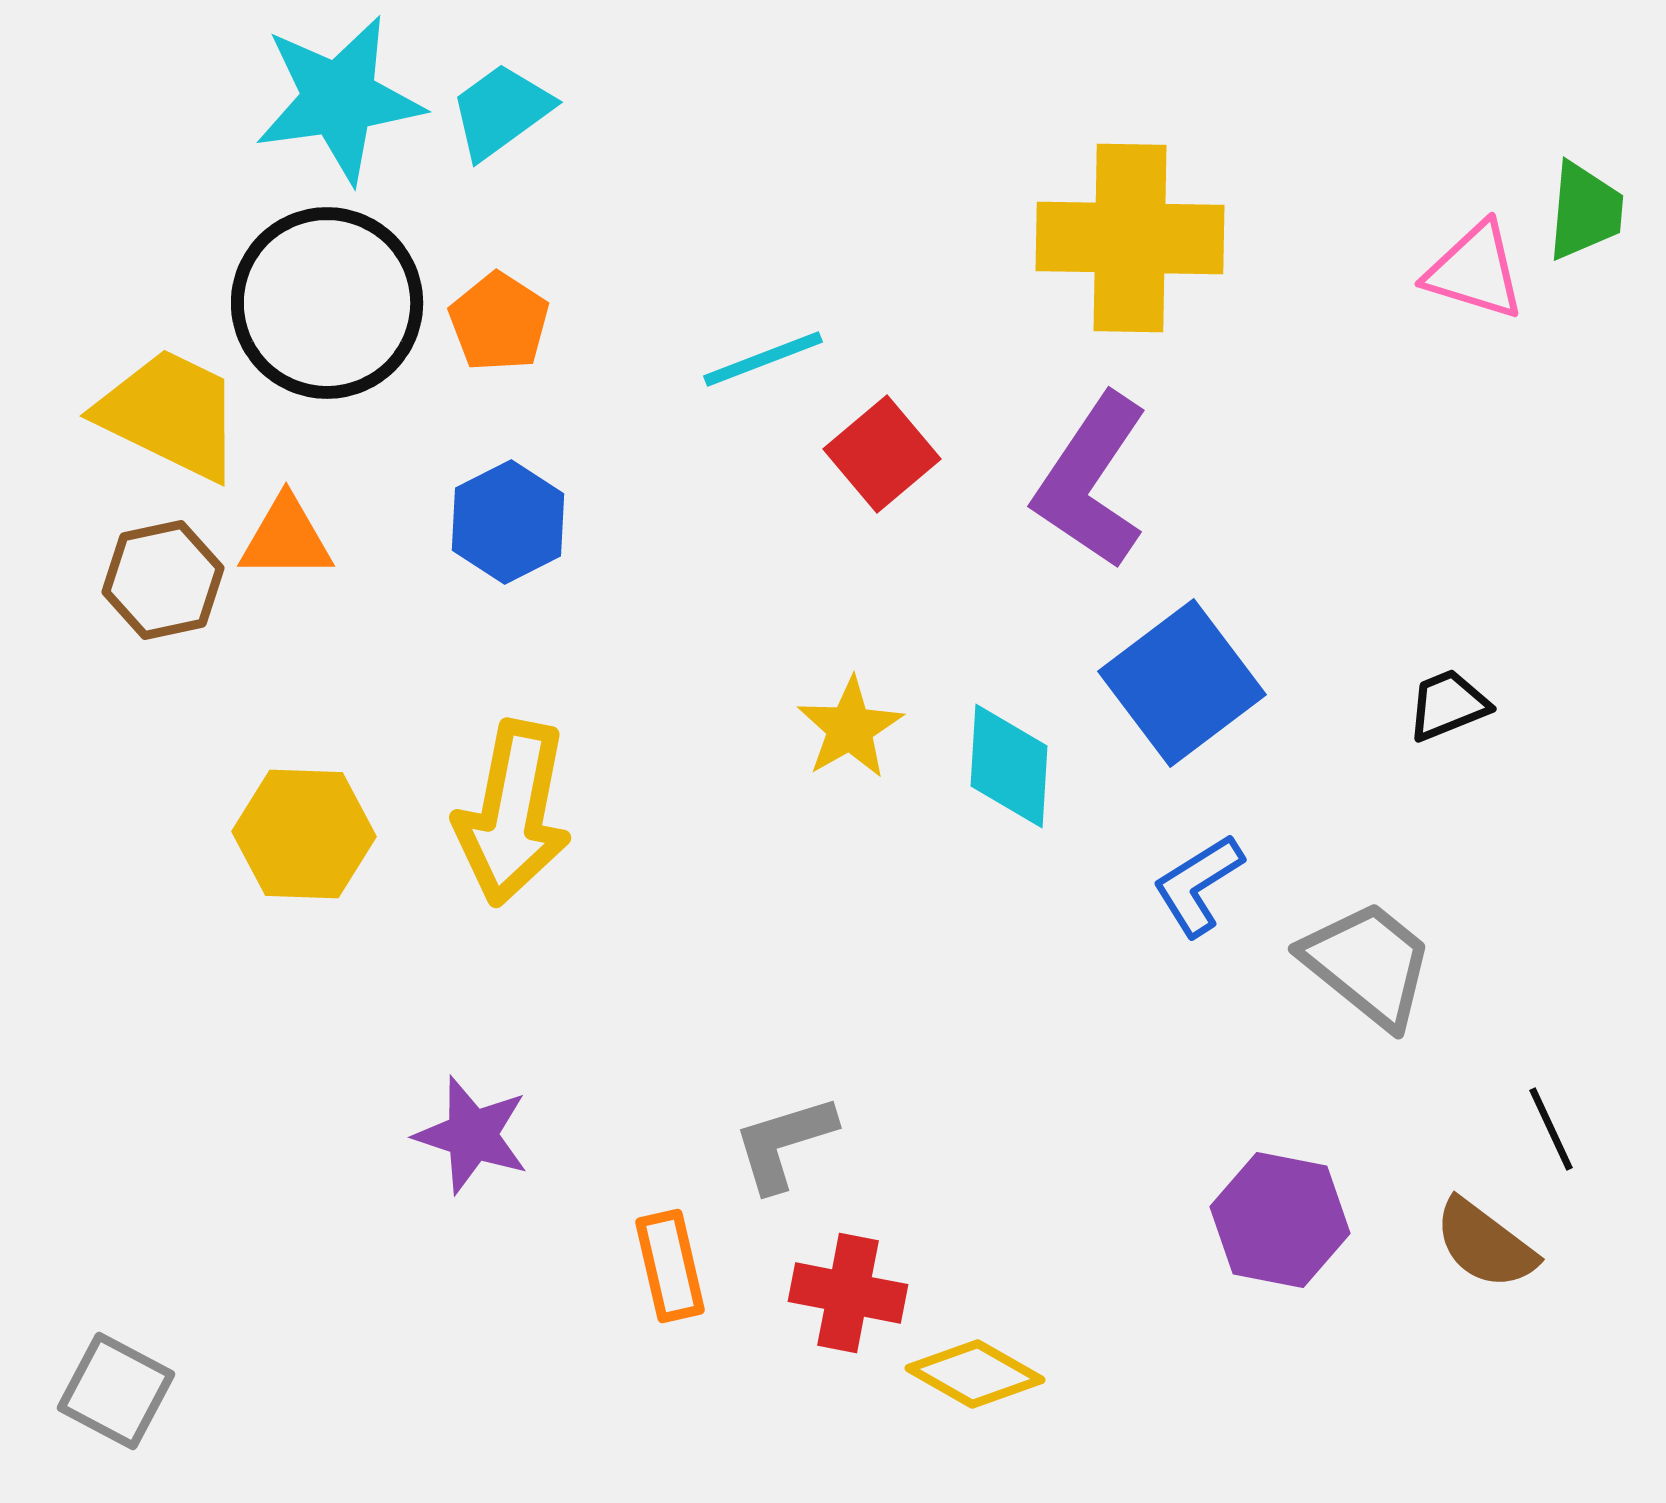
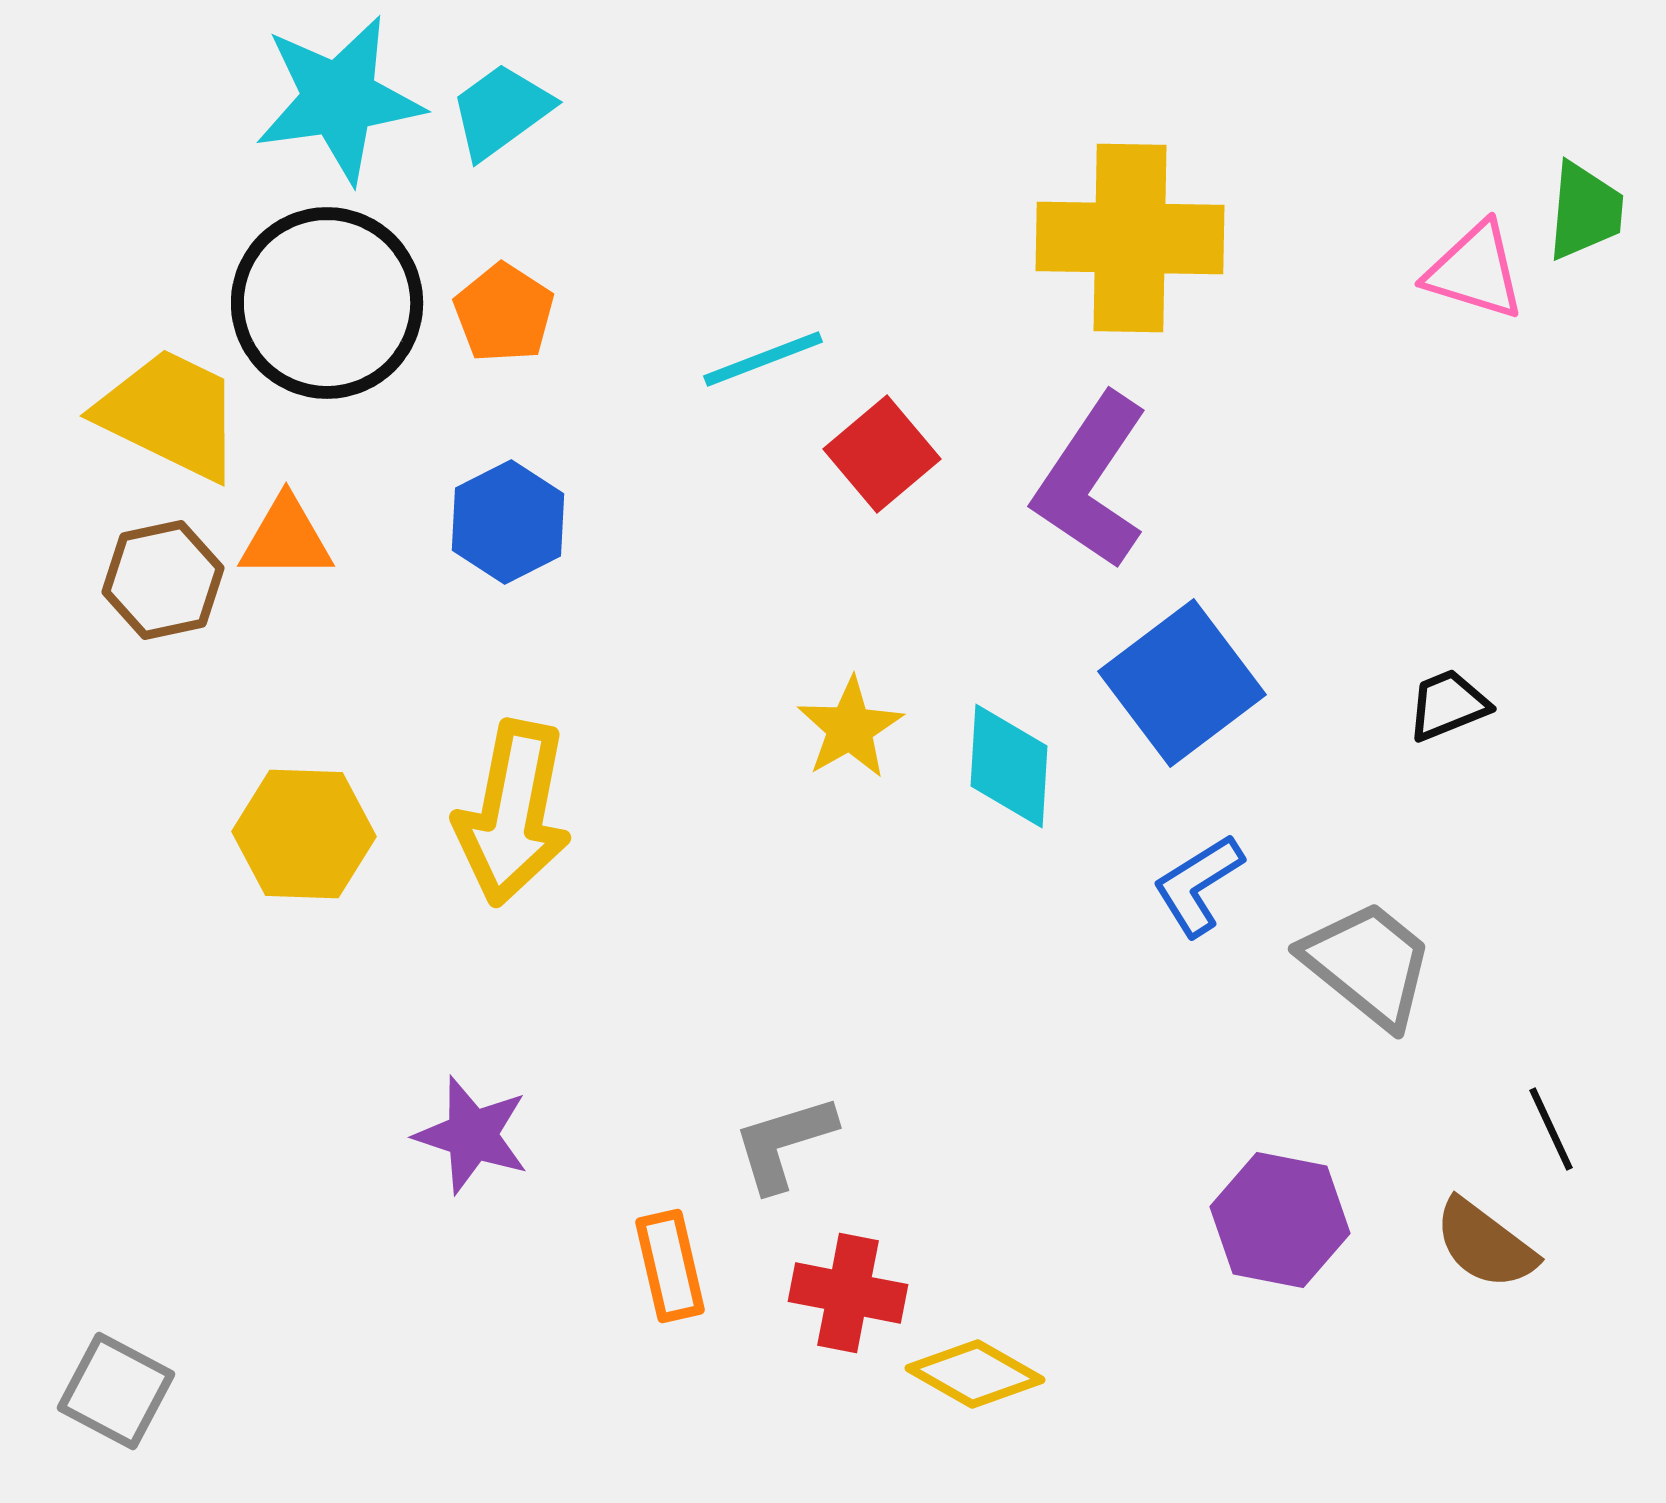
orange pentagon: moved 5 px right, 9 px up
